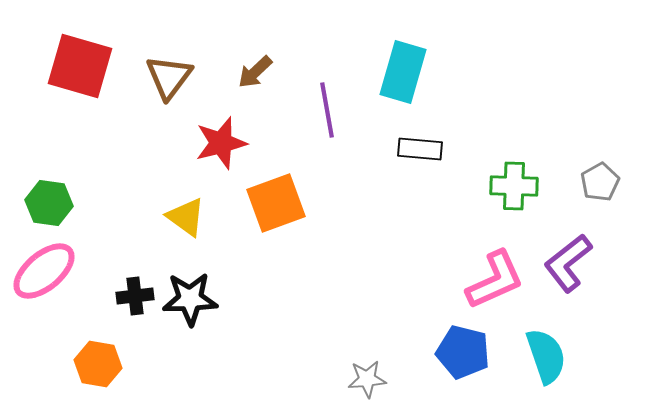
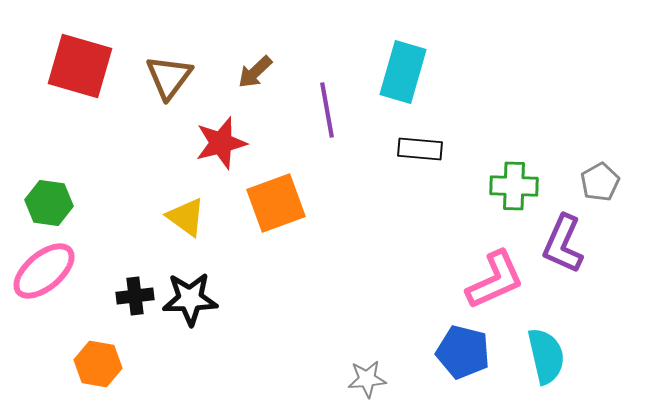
purple L-shape: moved 5 px left, 19 px up; rotated 28 degrees counterclockwise
cyan semicircle: rotated 6 degrees clockwise
